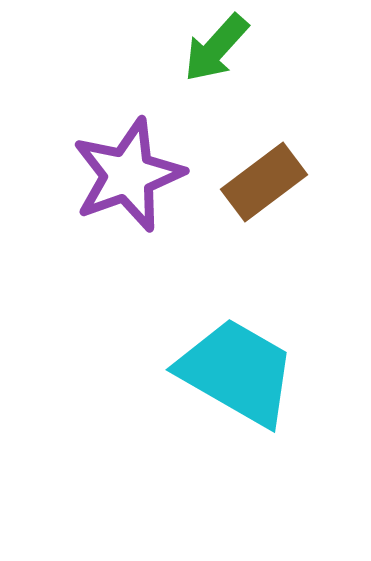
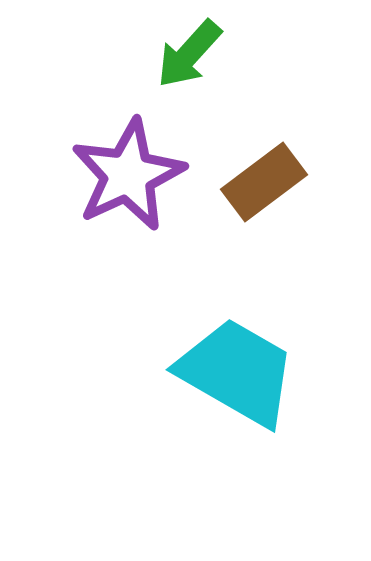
green arrow: moved 27 px left, 6 px down
purple star: rotated 5 degrees counterclockwise
